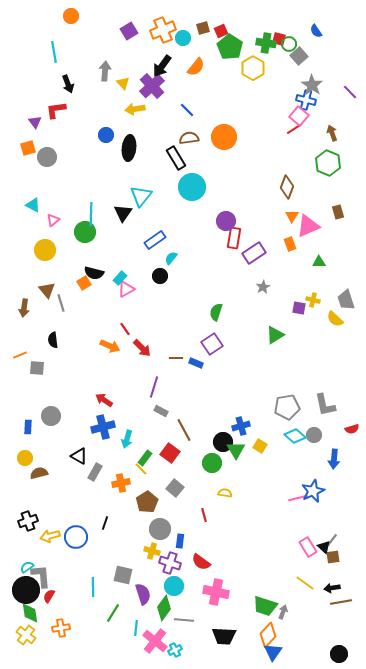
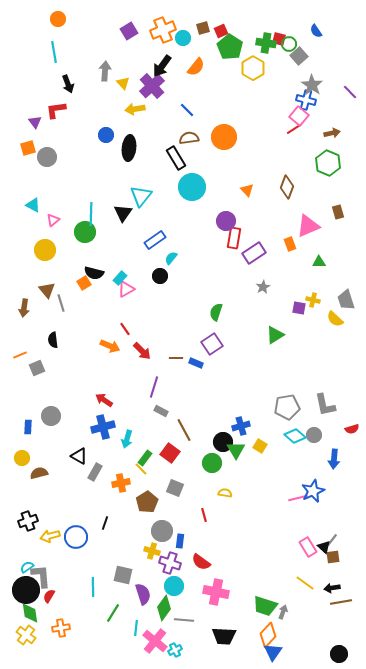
orange circle at (71, 16): moved 13 px left, 3 px down
brown arrow at (332, 133): rotated 98 degrees clockwise
orange triangle at (292, 216): moved 45 px left, 26 px up; rotated 16 degrees counterclockwise
red arrow at (142, 348): moved 3 px down
gray square at (37, 368): rotated 28 degrees counterclockwise
yellow circle at (25, 458): moved 3 px left
gray square at (175, 488): rotated 18 degrees counterclockwise
gray circle at (160, 529): moved 2 px right, 2 px down
